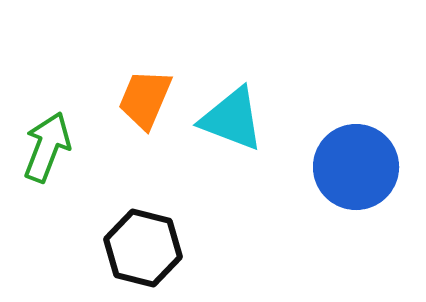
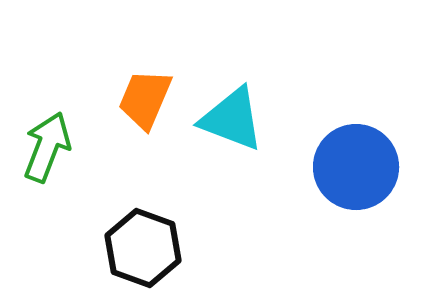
black hexagon: rotated 6 degrees clockwise
